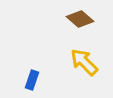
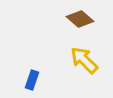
yellow arrow: moved 2 px up
